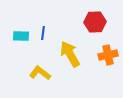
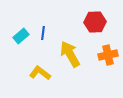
cyan rectangle: rotated 42 degrees counterclockwise
